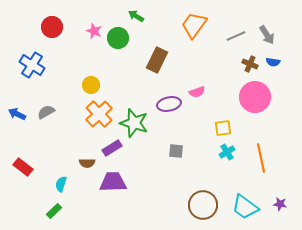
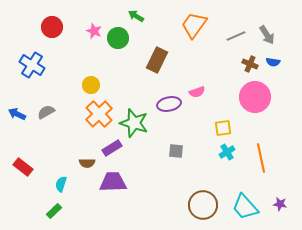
cyan trapezoid: rotated 12 degrees clockwise
